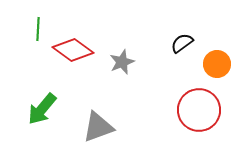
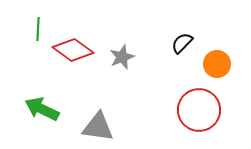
black semicircle: rotated 10 degrees counterclockwise
gray star: moved 5 px up
green arrow: rotated 76 degrees clockwise
gray triangle: rotated 28 degrees clockwise
